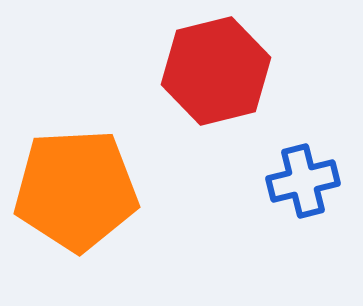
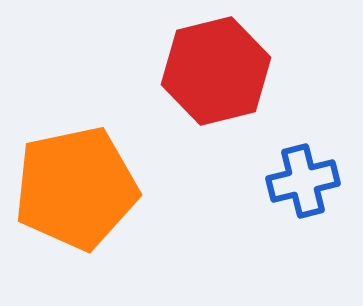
orange pentagon: moved 2 px up; rotated 9 degrees counterclockwise
